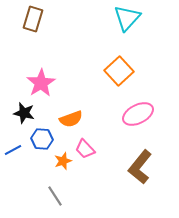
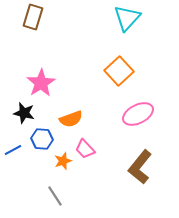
brown rectangle: moved 2 px up
